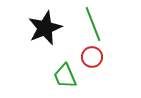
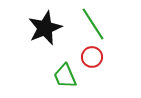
green line: rotated 12 degrees counterclockwise
